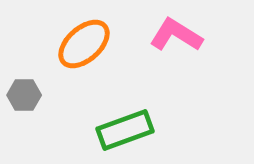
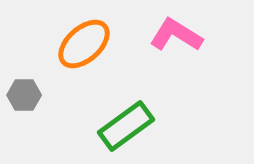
green rectangle: moved 1 px right, 4 px up; rotated 16 degrees counterclockwise
